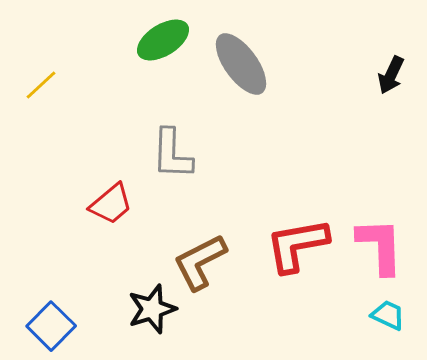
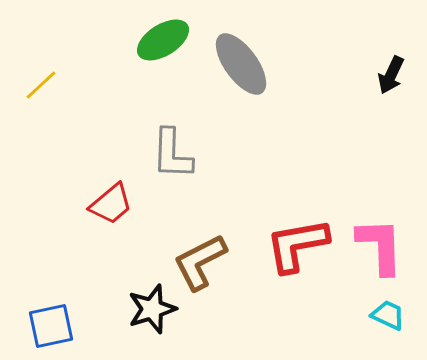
blue square: rotated 33 degrees clockwise
